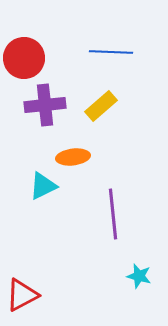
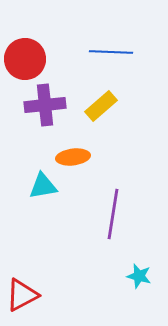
red circle: moved 1 px right, 1 px down
cyan triangle: rotated 16 degrees clockwise
purple line: rotated 15 degrees clockwise
